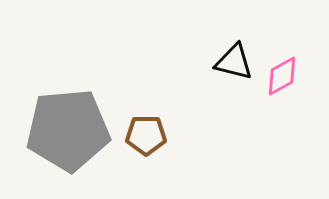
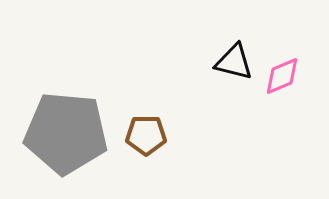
pink diamond: rotated 6 degrees clockwise
gray pentagon: moved 2 px left, 3 px down; rotated 10 degrees clockwise
